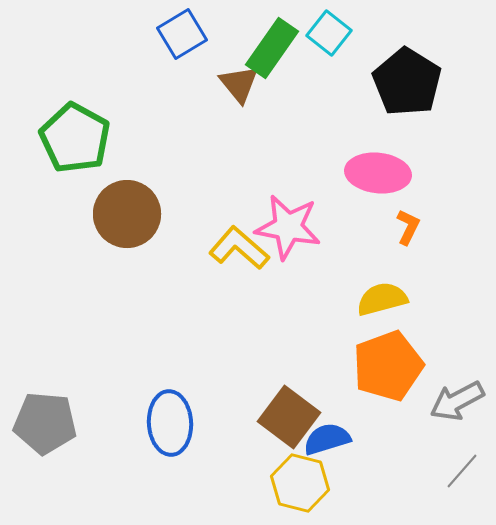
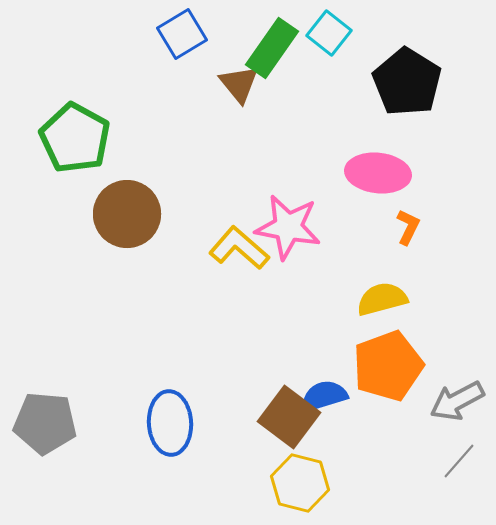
blue semicircle: moved 3 px left, 43 px up
gray line: moved 3 px left, 10 px up
